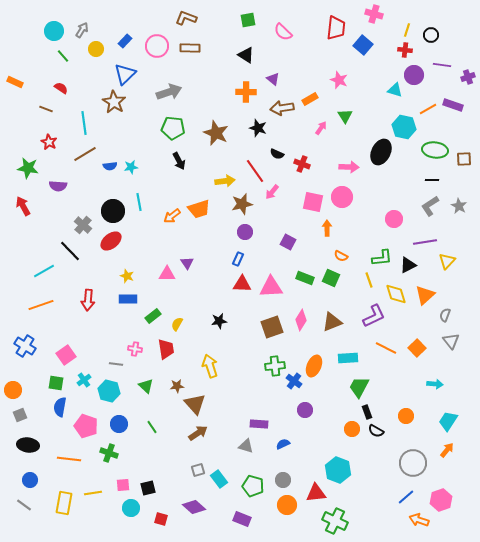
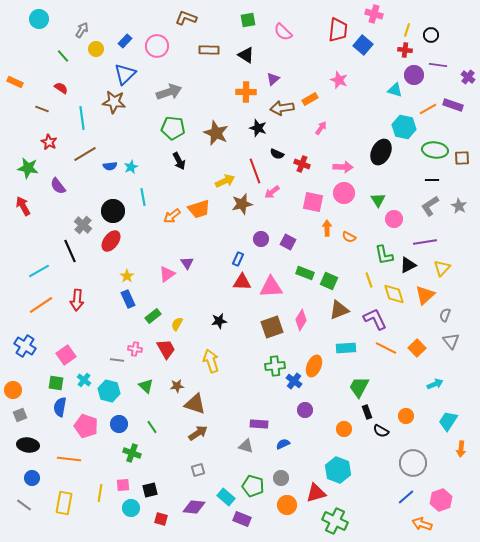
red trapezoid at (336, 28): moved 2 px right, 2 px down
cyan circle at (54, 31): moved 15 px left, 12 px up
brown rectangle at (190, 48): moved 19 px right, 2 px down
purple line at (442, 65): moved 4 px left
purple cross at (468, 77): rotated 32 degrees counterclockwise
purple triangle at (273, 79): rotated 40 degrees clockwise
brown star at (114, 102): rotated 25 degrees counterclockwise
brown line at (46, 109): moved 4 px left
green triangle at (345, 116): moved 33 px right, 84 px down
cyan line at (84, 123): moved 2 px left, 5 px up
brown square at (464, 159): moved 2 px left, 1 px up
cyan star at (131, 167): rotated 16 degrees counterclockwise
pink arrow at (349, 167): moved 6 px left
red line at (255, 171): rotated 15 degrees clockwise
yellow arrow at (225, 181): rotated 18 degrees counterclockwise
purple semicircle at (58, 186): rotated 48 degrees clockwise
pink arrow at (272, 192): rotated 14 degrees clockwise
pink circle at (342, 197): moved 2 px right, 4 px up
cyan line at (139, 202): moved 4 px right, 5 px up
purple circle at (245, 232): moved 16 px right, 7 px down
red ellipse at (111, 241): rotated 15 degrees counterclockwise
black line at (70, 251): rotated 20 degrees clockwise
orange semicircle at (341, 256): moved 8 px right, 19 px up
green L-shape at (382, 258): moved 2 px right, 3 px up; rotated 85 degrees clockwise
yellow triangle at (447, 261): moved 5 px left, 7 px down
cyan line at (44, 271): moved 5 px left
pink triangle at (167, 274): rotated 36 degrees counterclockwise
yellow star at (127, 276): rotated 16 degrees clockwise
green rectangle at (305, 278): moved 5 px up
green square at (331, 278): moved 2 px left, 3 px down
red triangle at (242, 284): moved 2 px up
yellow diamond at (396, 294): moved 2 px left
blue rectangle at (128, 299): rotated 66 degrees clockwise
red arrow at (88, 300): moved 11 px left
orange line at (41, 305): rotated 15 degrees counterclockwise
purple L-shape at (374, 316): moved 1 px right, 3 px down; rotated 90 degrees counterclockwise
brown triangle at (332, 322): moved 7 px right, 12 px up
red trapezoid at (166, 349): rotated 20 degrees counterclockwise
cyan rectangle at (348, 358): moved 2 px left, 10 px up
gray line at (116, 364): moved 1 px right, 4 px up
yellow arrow at (210, 366): moved 1 px right, 5 px up
cyan cross at (84, 380): rotated 16 degrees counterclockwise
cyan arrow at (435, 384): rotated 28 degrees counterclockwise
brown triangle at (195, 404): rotated 30 degrees counterclockwise
orange circle at (352, 429): moved 8 px left
black semicircle at (376, 431): moved 5 px right
orange arrow at (447, 450): moved 14 px right, 1 px up; rotated 147 degrees clockwise
green cross at (109, 453): moved 23 px right
cyan rectangle at (219, 479): moved 7 px right, 18 px down; rotated 12 degrees counterclockwise
blue circle at (30, 480): moved 2 px right, 2 px up
gray circle at (283, 480): moved 2 px left, 2 px up
black square at (148, 488): moved 2 px right, 2 px down
yellow line at (93, 493): moved 7 px right; rotated 72 degrees counterclockwise
red triangle at (316, 493): rotated 10 degrees counterclockwise
purple diamond at (194, 507): rotated 35 degrees counterclockwise
orange arrow at (419, 520): moved 3 px right, 4 px down
